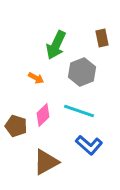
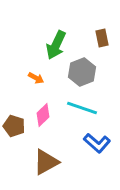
cyan line: moved 3 px right, 3 px up
brown pentagon: moved 2 px left
blue L-shape: moved 8 px right, 2 px up
